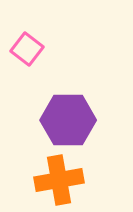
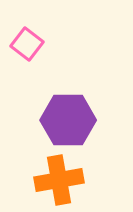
pink square: moved 5 px up
